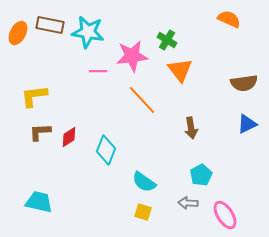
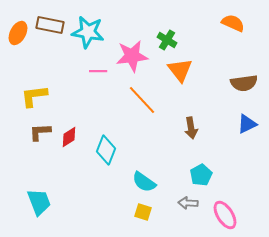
orange semicircle: moved 4 px right, 4 px down
cyan trapezoid: rotated 56 degrees clockwise
